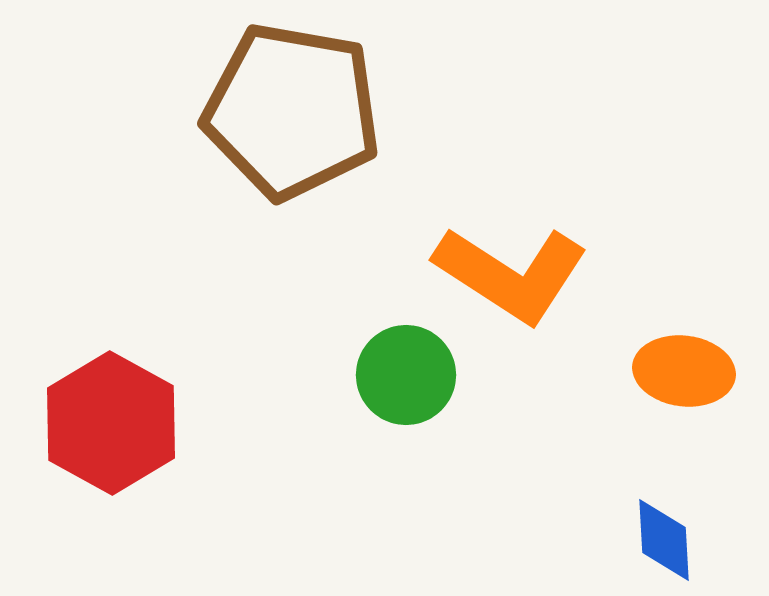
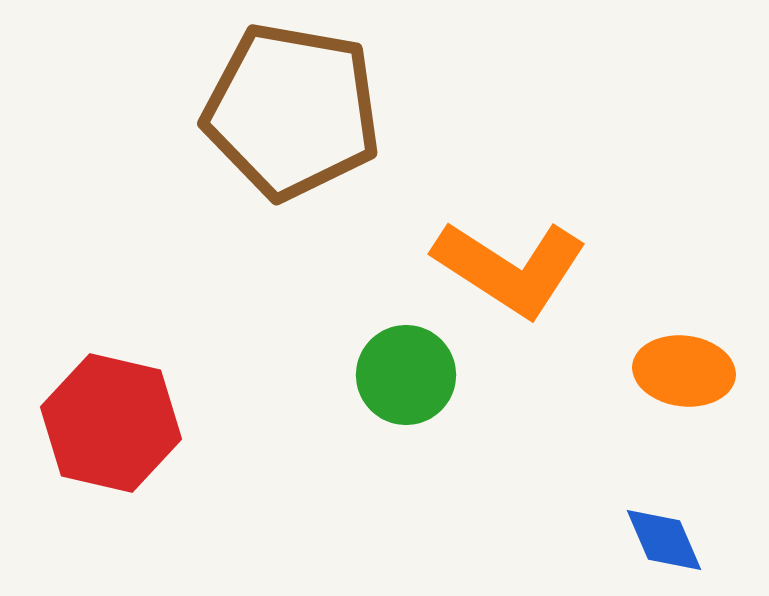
orange L-shape: moved 1 px left, 6 px up
red hexagon: rotated 16 degrees counterclockwise
blue diamond: rotated 20 degrees counterclockwise
